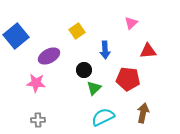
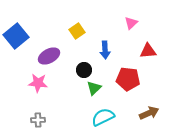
pink star: moved 2 px right
brown arrow: moved 6 px right; rotated 54 degrees clockwise
